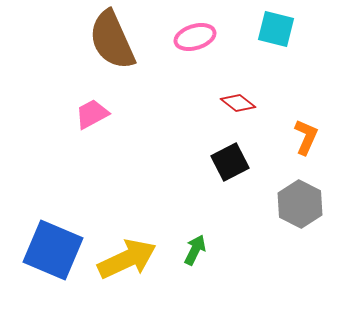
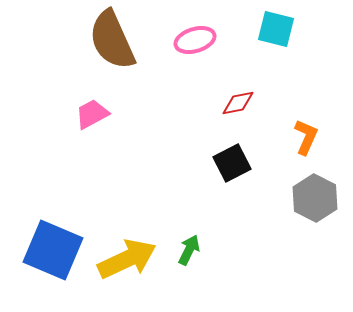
pink ellipse: moved 3 px down
red diamond: rotated 48 degrees counterclockwise
black square: moved 2 px right, 1 px down
gray hexagon: moved 15 px right, 6 px up
green arrow: moved 6 px left
